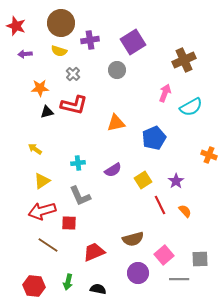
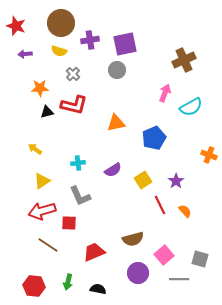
purple square: moved 8 px left, 2 px down; rotated 20 degrees clockwise
gray square: rotated 18 degrees clockwise
